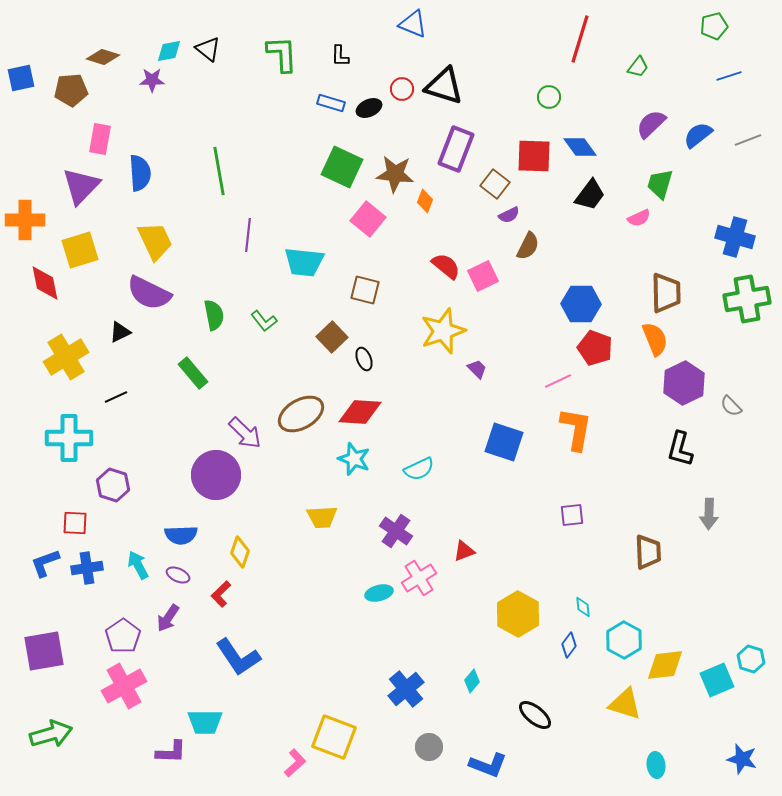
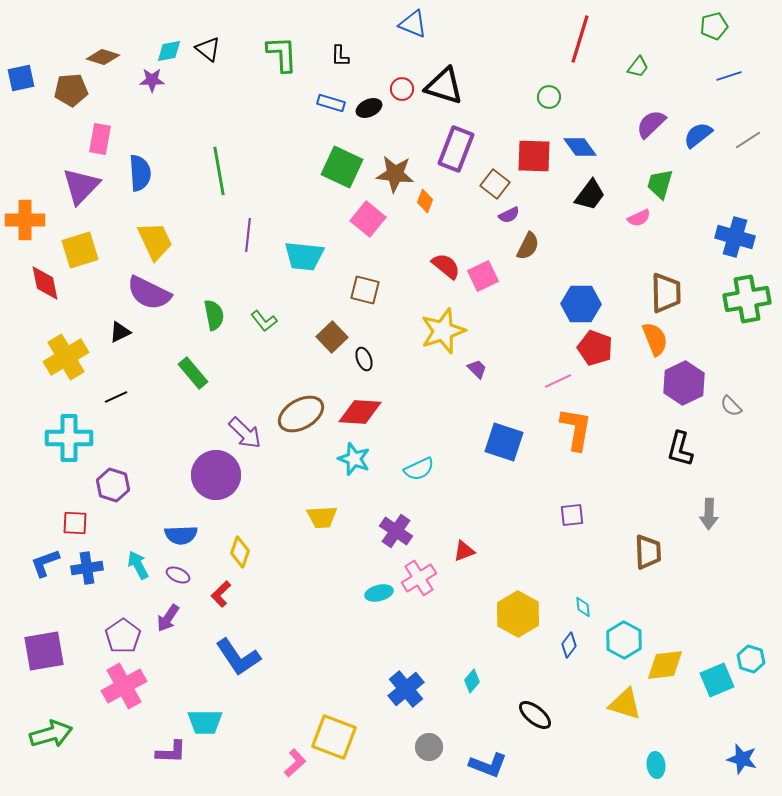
gray line at (748, 140): rotated 12 degrees counterclockwise
cyan trapezoid at (304, 262): moved 6 px up
